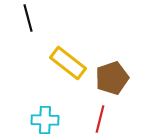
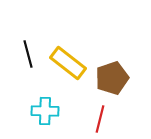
black line: moved 36 px down
cyan cross: moved 9 px up
